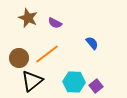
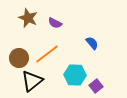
cyan hexagon: moved 1 px right, 7 px up
